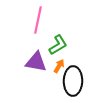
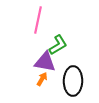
purple triangle: moved 9 px right
orange arrow: moved 17 px left, 13 px down
